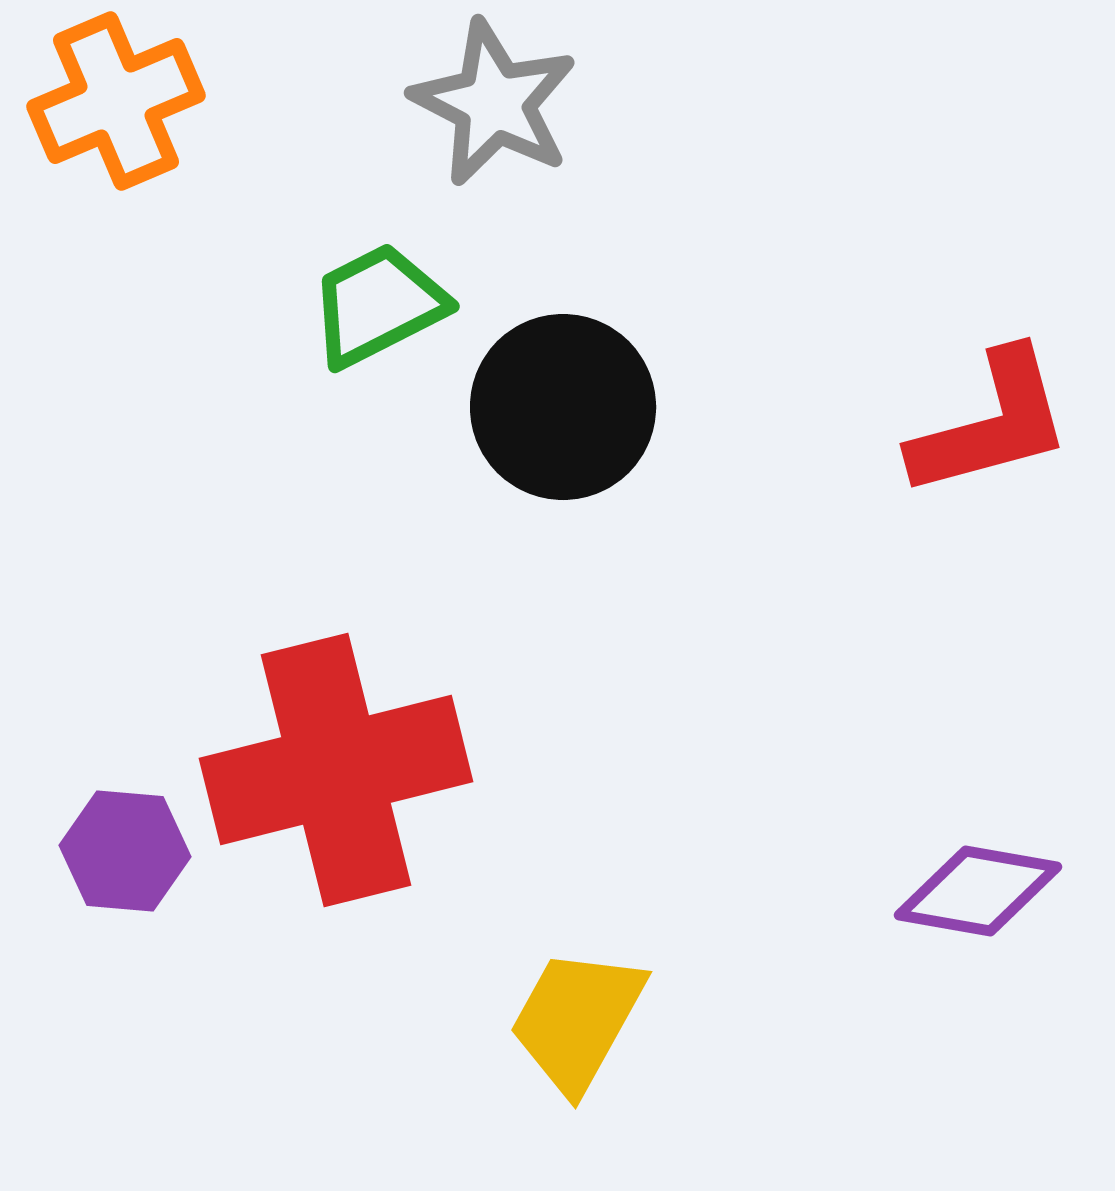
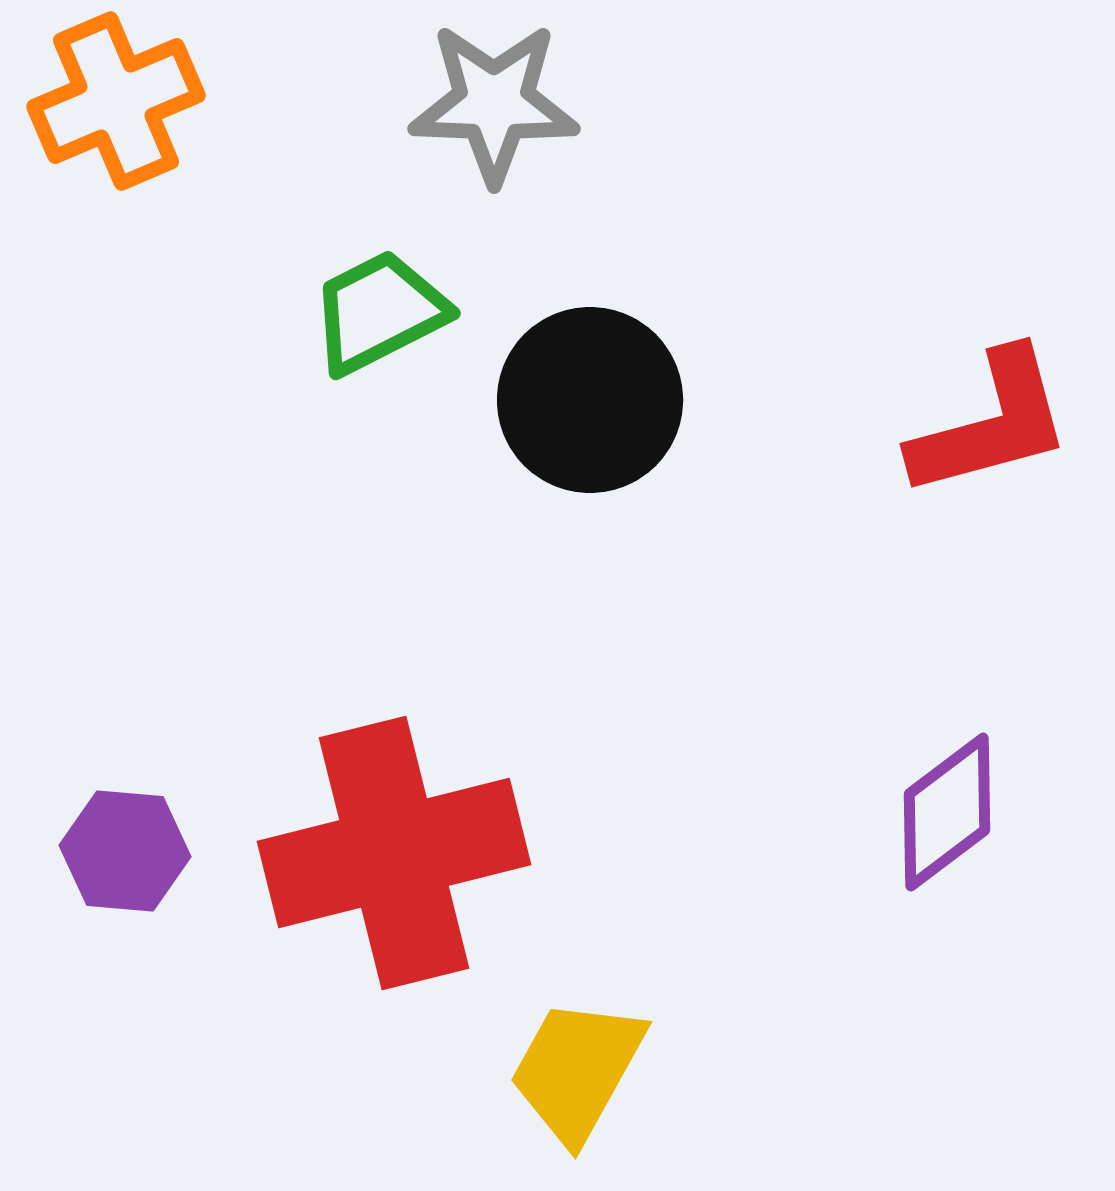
gray star: rotated 25 degrees counterclockwise
green trapezoid: moved 1 px right, 7 px down
black circle: moved 27 px right, 7 px up
red cross: moved 58 px right, 83 px down
purple diamond: moved 31 px left, 79 px up; rotated 47 degrees counterclockwise
yellow trapezoid: moved 50 px down
